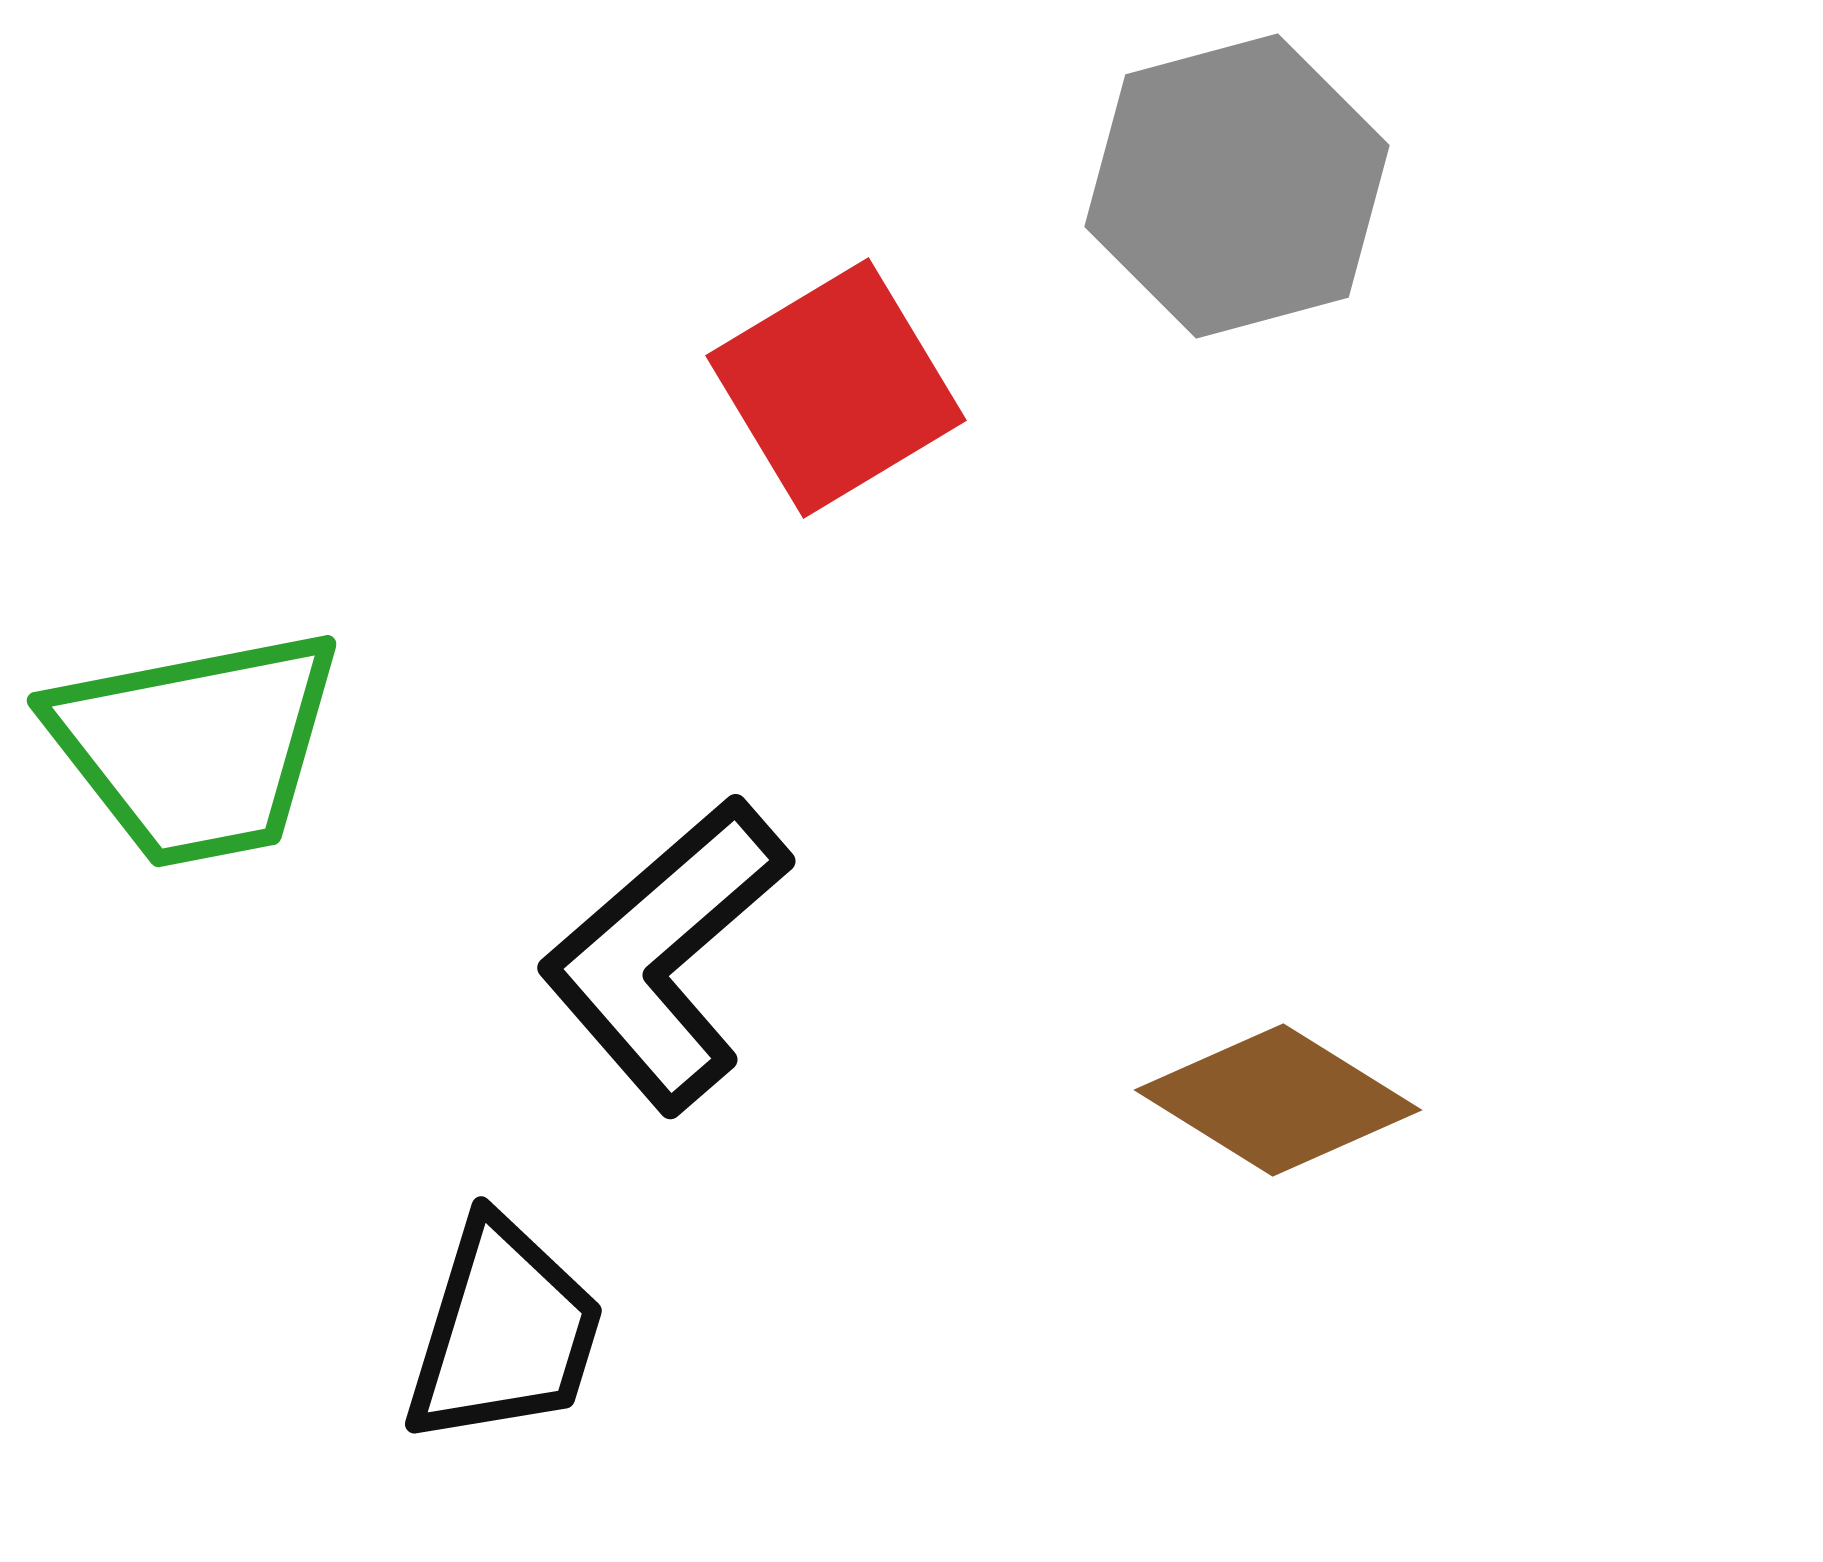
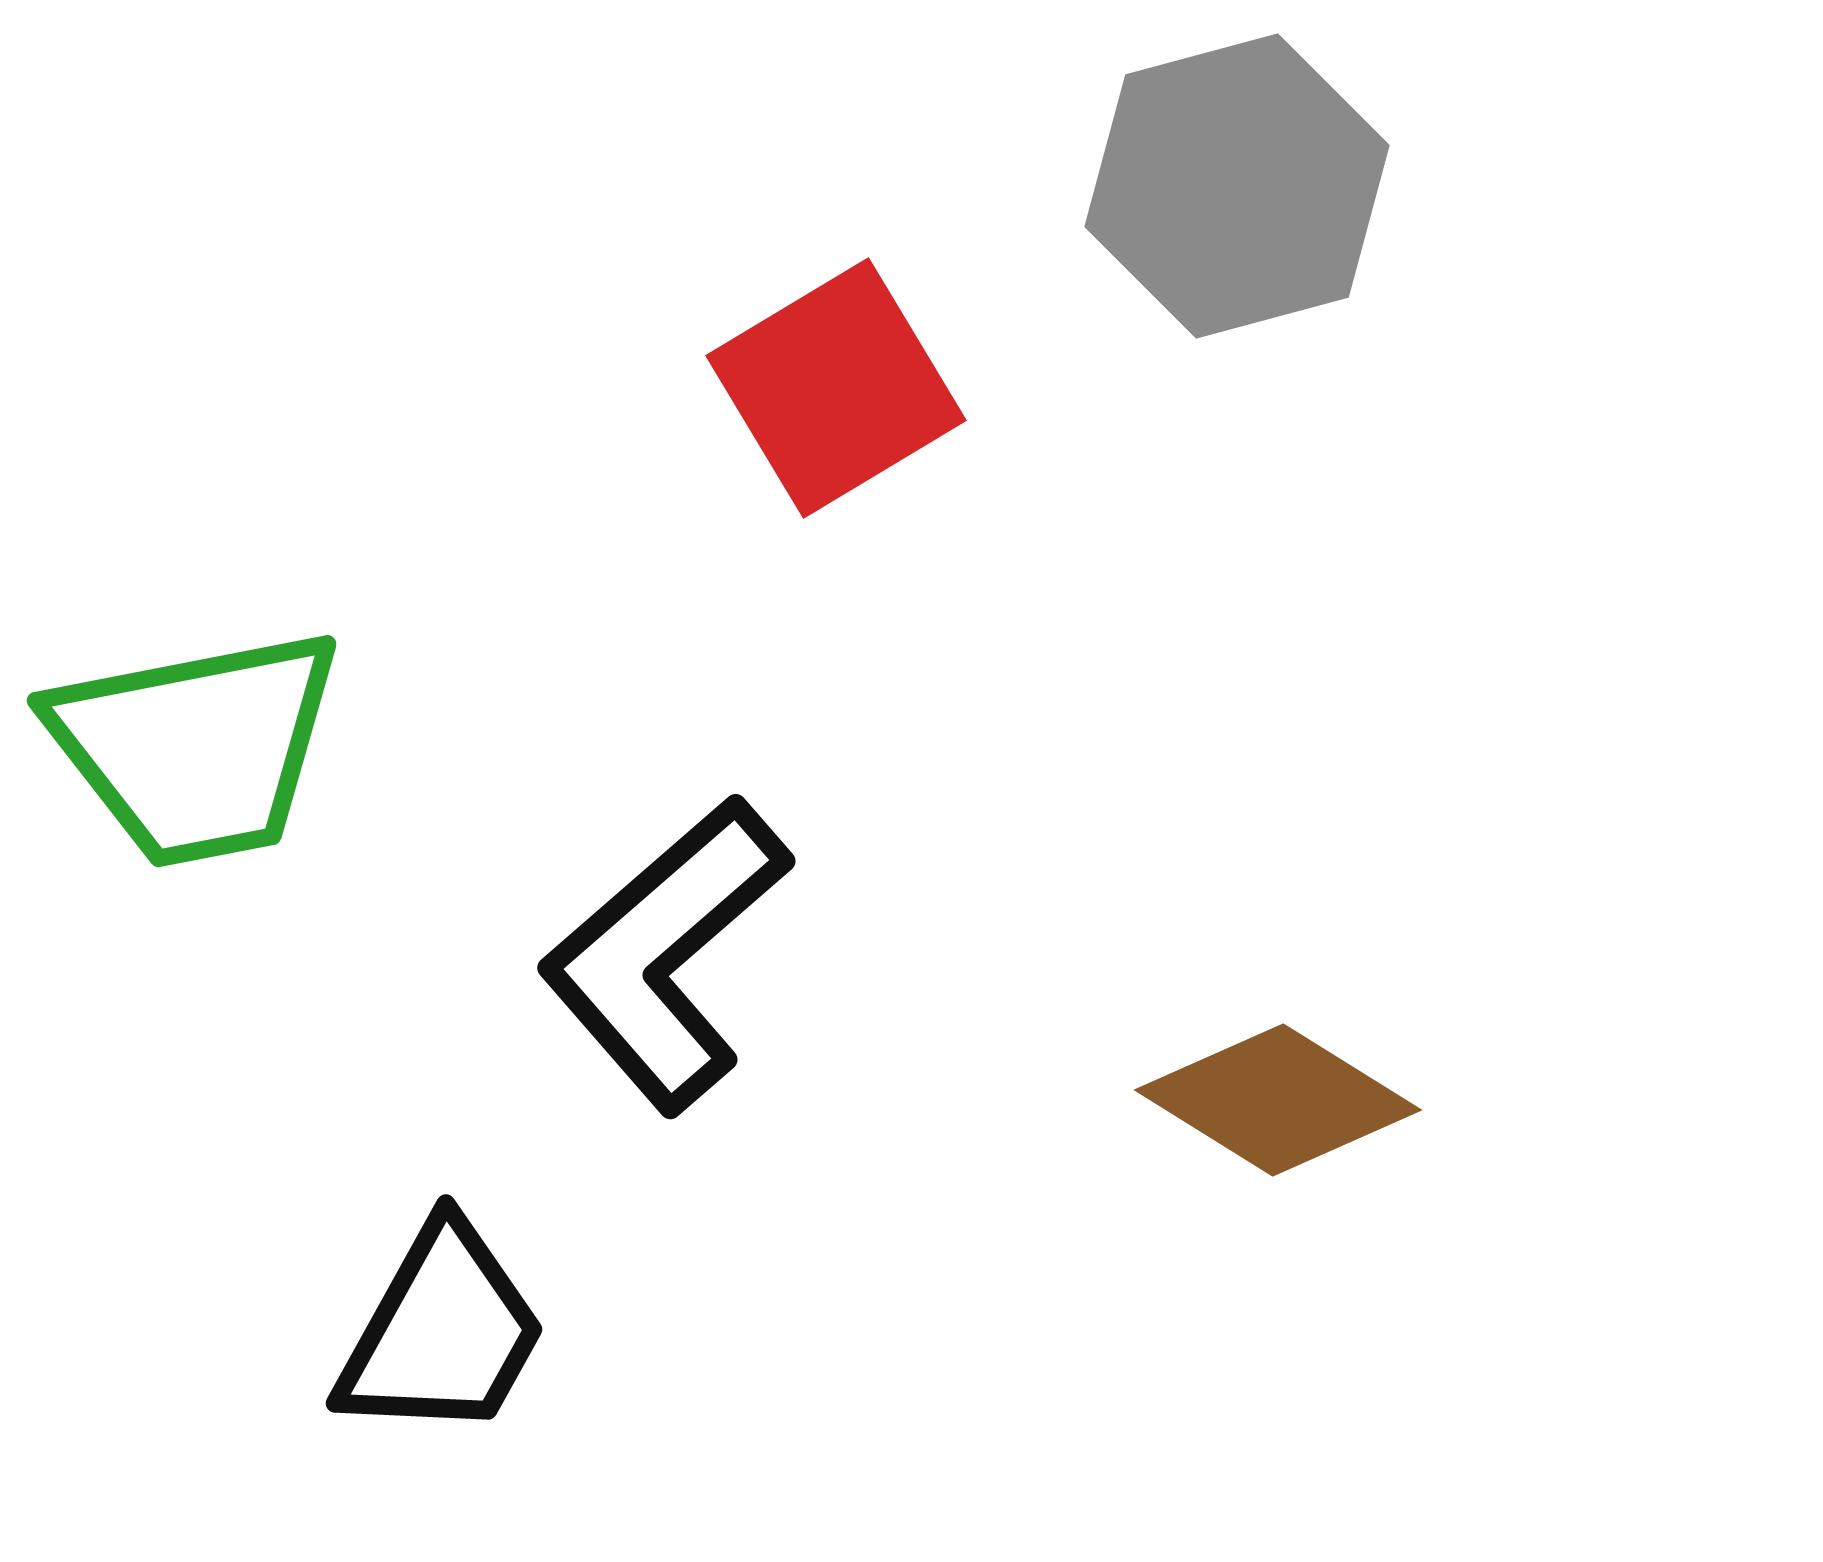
black trapezoid: moved 62 px left; rotated 12 degrees clockwise
